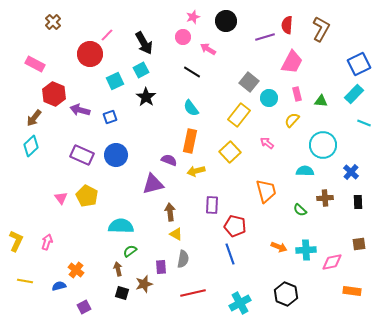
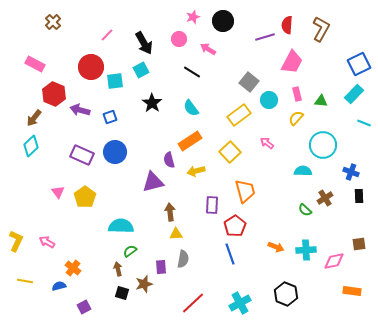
black circle at (226, 21): moved 3 px left
pink circle at (183, 37): moved 4 px left, 2 px down
red circle at (90, 54): moved 1 px right, 13 px down
cyan square at (115, 81): rotated 18 degrees clockwise
black star at (146, 97): moved 6 px right, 6 px down
cyan circle at (269, 98): moved 2 px down
yellow rectangle at (239, 115): rotated 15 degrees clockwise
yellow semicircle at (292, 120): moved 4 px right, 2 px up
orange rectangle at (190, 141): rotated 45 degrees clockwise
blue circle at (116, 155): moved 1 px left, 3 px up
purple semicircle at (169, 160): rotated 126 degrees counterclockwise
cyan semicircle at (305, 171): moved 2 px left
blue cross at (351, 172): rotated 21 degrees counterclockwise
purple triangle at (153, 184): moved 2 px up
orange trapezoid at (266, 191): moved 21 px left
yellow pentagon at (87, 196): moved 2 px left, 1 px down; rotated 10 degrees clockwise
pink triangle at (61, 198): moved 3 px left, 6 px up
brown cross at (325, 198): rotated 28 degrees counterclockwise
black rectangle at (358, 202): moved 1 px right, 6 px up
green semicircle at (300, 210): moved 5 px right
red pentagon at (235, 226): rotated 25 degrees clockwise
yellow triangle at (176, 234): rotated 32 degrees counterclockwise
pink arrow at (47, 242): rotated 77 degrees counterclockwise
orange arrow at (279, 247): moved 3 px left
pink diamond at (332, 262): moved 2 px right, 1 px up
orange cross at (76, 270): moved 3 px left, 2 px up
red line at (193, 293): moved 10 px down; rotated 30 degrees counterclockwise
